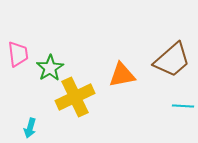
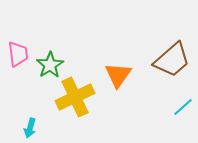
green star: moved 3 px up
orange triangle: moved 4 px left; rotated 44 degrees counterclockwise
cyan line: moved 1 px down; rotated 45 degrees counterclockwise
